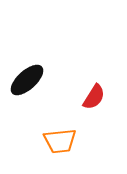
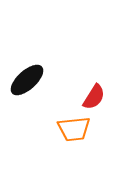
orange trapezoid: moved 14 px right, 12 px up
